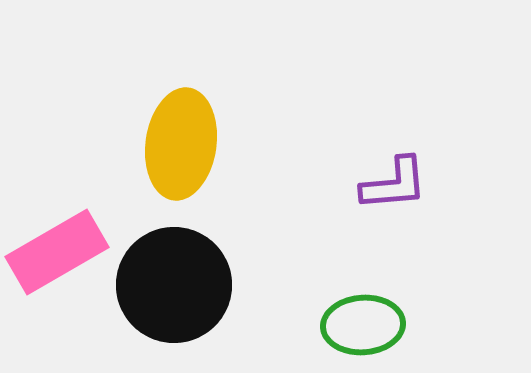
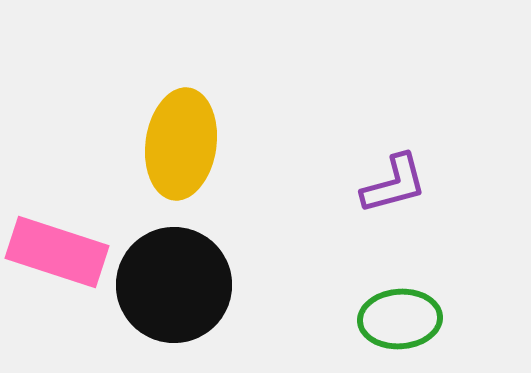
purple L-shape: rotated 10 degrees counterclockwise
pink rectangle: rotated 48 degrees clockwise
green ellipse: moved 37 px right, 6 px up
